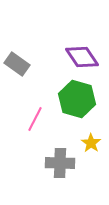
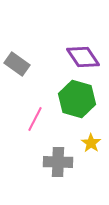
purple diamond: moved 1 px right
gray cross: moved 2 px left, 1 px up
